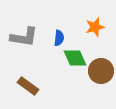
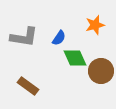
orange star: moved 2 px up
blue semicircle: rotated 28 degrees clockwise
